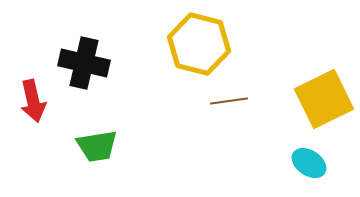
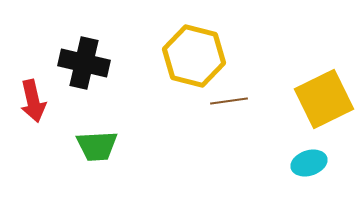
yellow hexagon: moved 5 px left, 12 px down
green trapezoid: rotated 6 degrees clockwise
cyan ellipse: rotated 52 degrees counterclockwise
